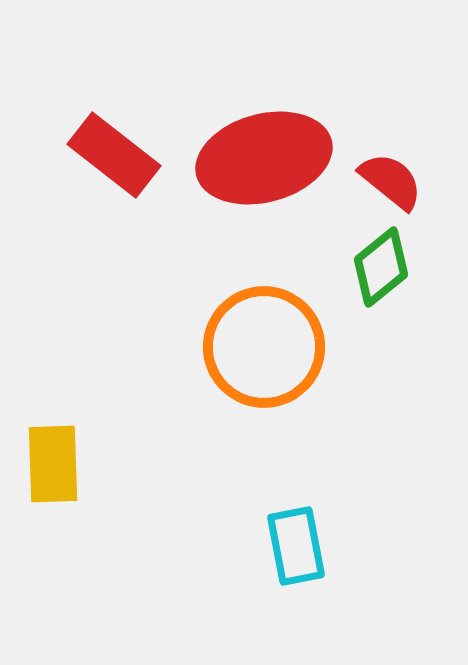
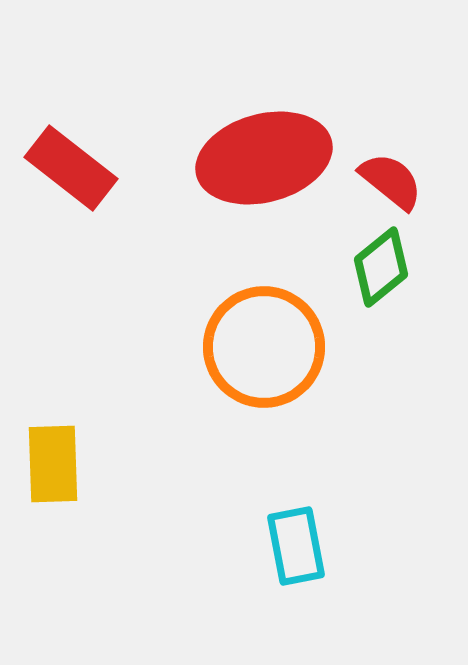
red rectangle: moved 43 px left, 13 px down
